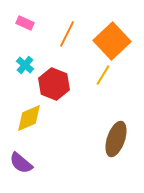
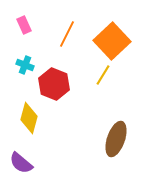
pink rectangle: moved 1 px left, 2 px down; rotated 42 degrees clockwise
cyan cross: rotated 18 degrees counterclockwise
yellow diamond: rotated 52 degrees counterclockwise
